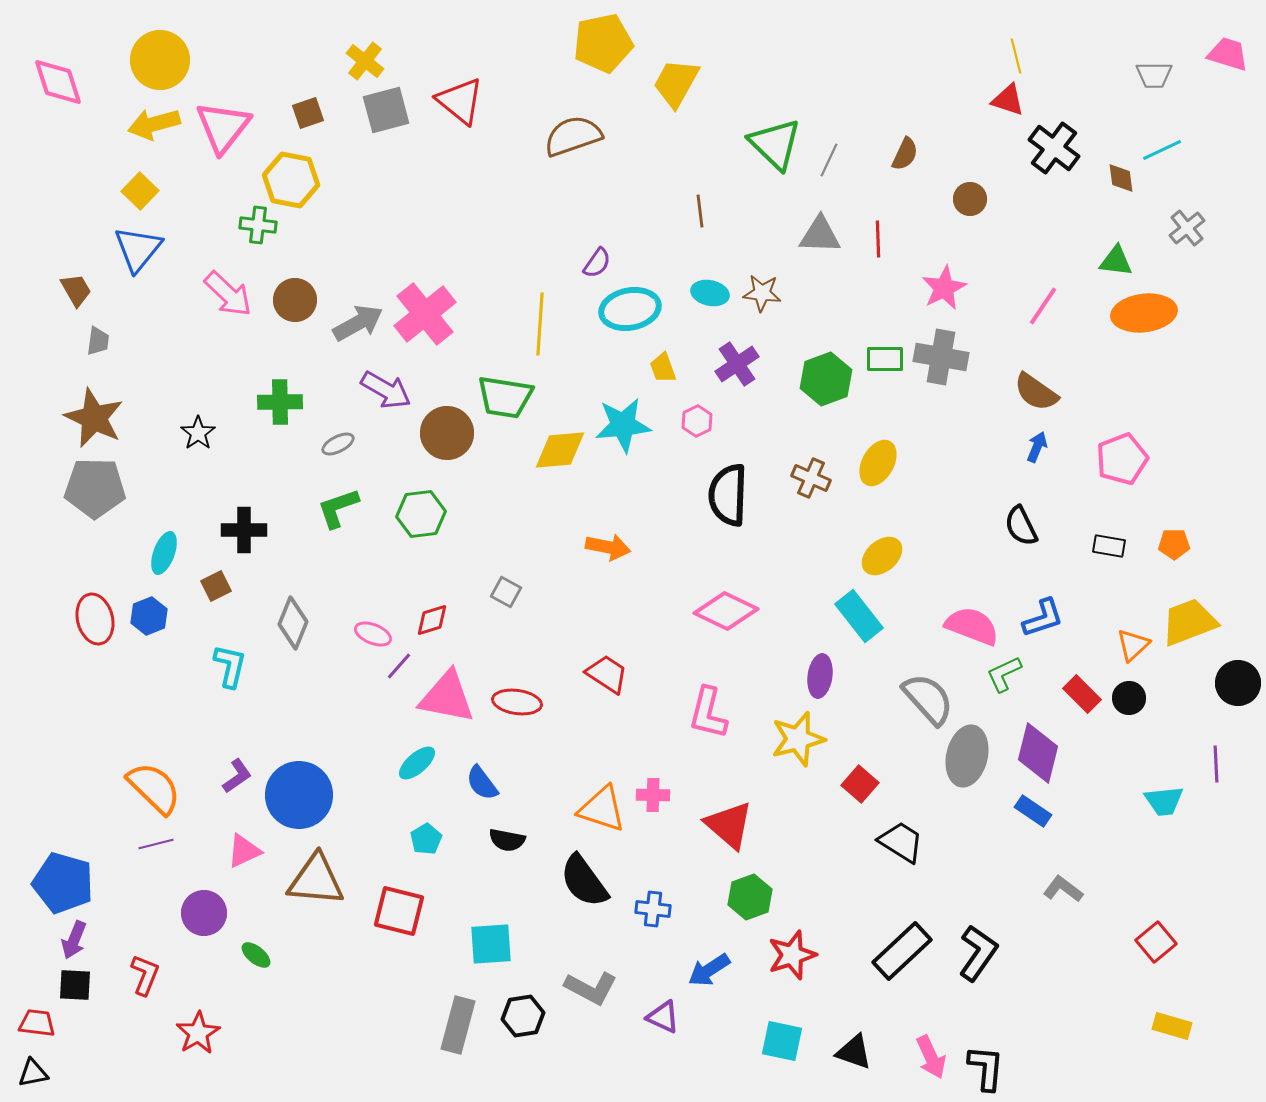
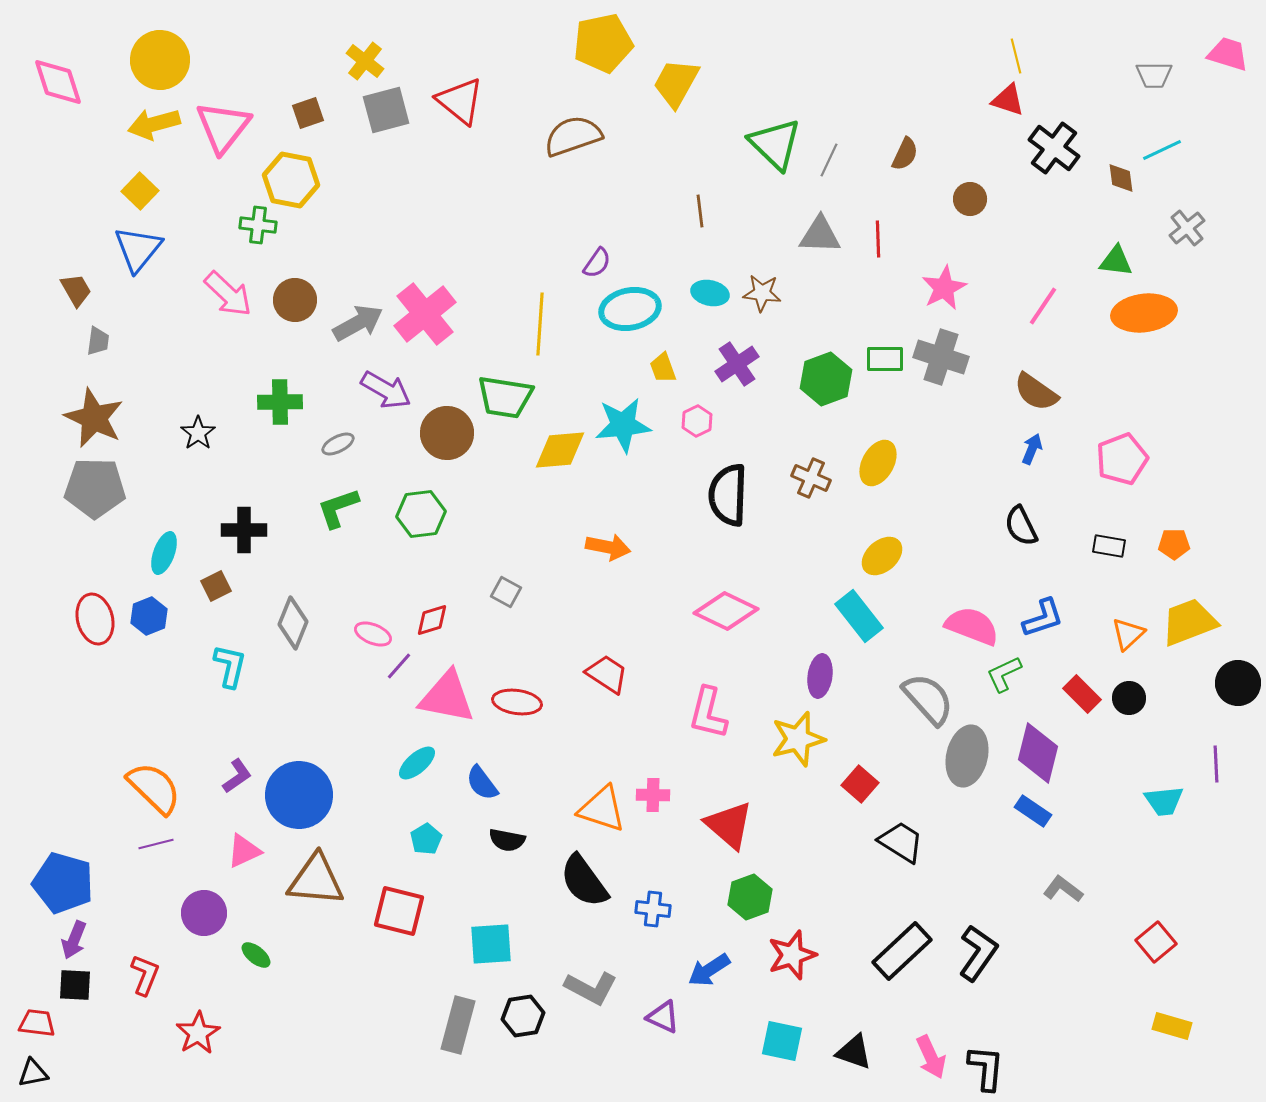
gray cross at (941, 357): rotated 8 degrees clockwise
blue arrow at (1037, 447): moved 5 px left, 2 px down
orange triangle at (1133, 645): moved 5 px left, 11 px up
